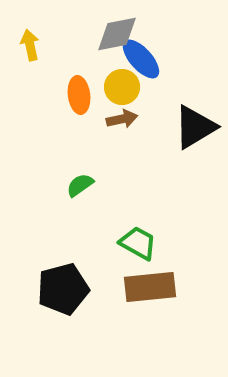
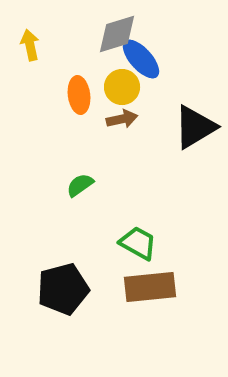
gray diamond: rotated 6 degrees counterclockwise
